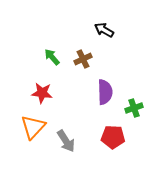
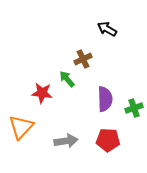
black arrow: moved 3 px right, 1 px up
green arrow: moved 15 px right, 22 px down
purple semicircle: moved 7 px down
orange triangle: moved 12 px left
red pentagon: moved 5 px left, 3 px down
gray arrow: rotated 65 degrees counterclockwise
